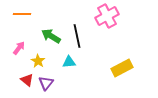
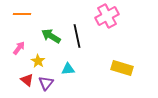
cyan triangle: moved 1 px left, 7 px down
yellow rectangle: rotated 45 degrees clockwise
